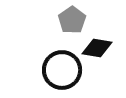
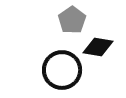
black diamond: moved 1 px right, 1 px up
